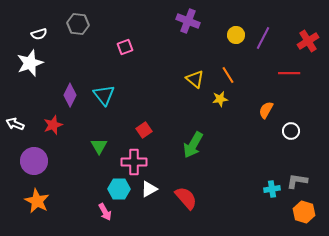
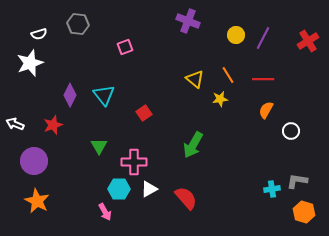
red line: moved 26 px left, 6 px down
red square: moved 17 px up
